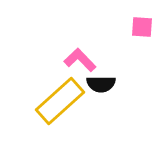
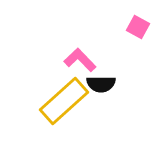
pink square: moved 4 px left; rotated 25 degrees clockwise
yellow rectangle: moved 4 px right
